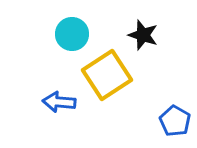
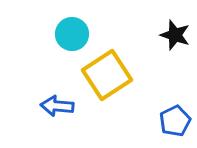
black star: moved 32 px right
blue arrow: moved 2 px left, 4 px down
blue pentagon: rotated 16 degrees clockwise
